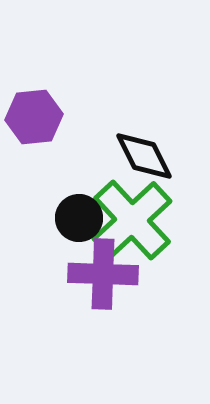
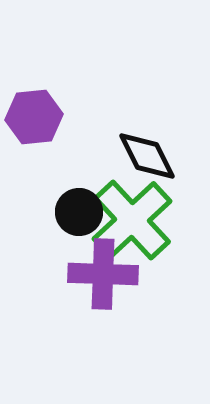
black diamond: moved 3 px right
black circle: moved 6 px up
